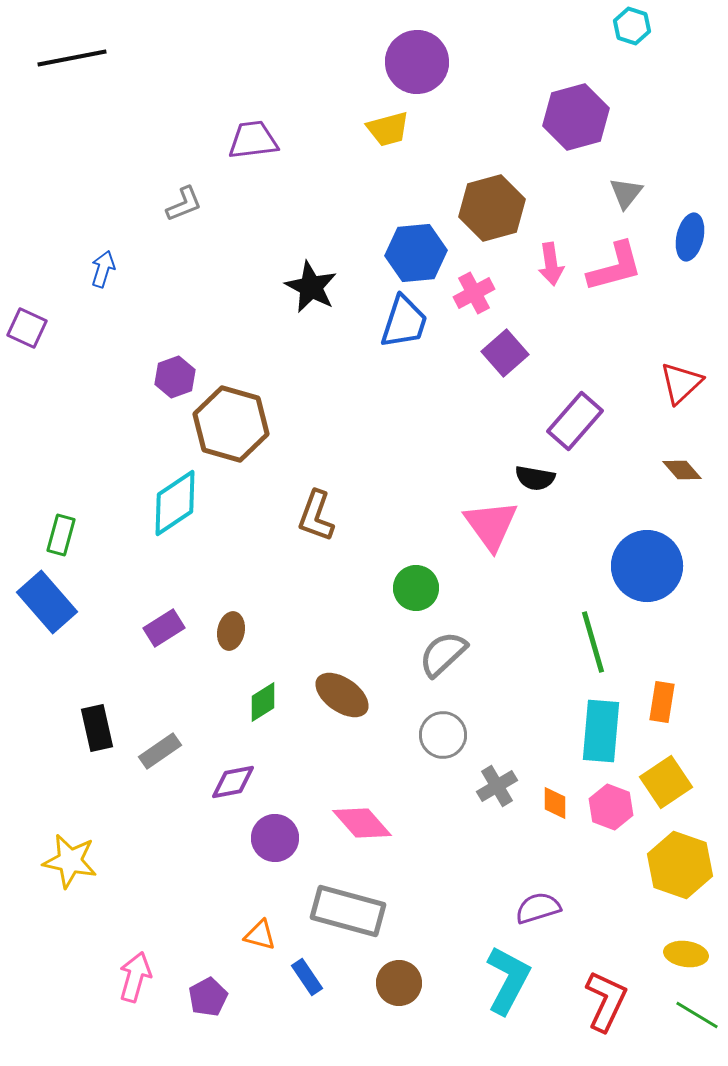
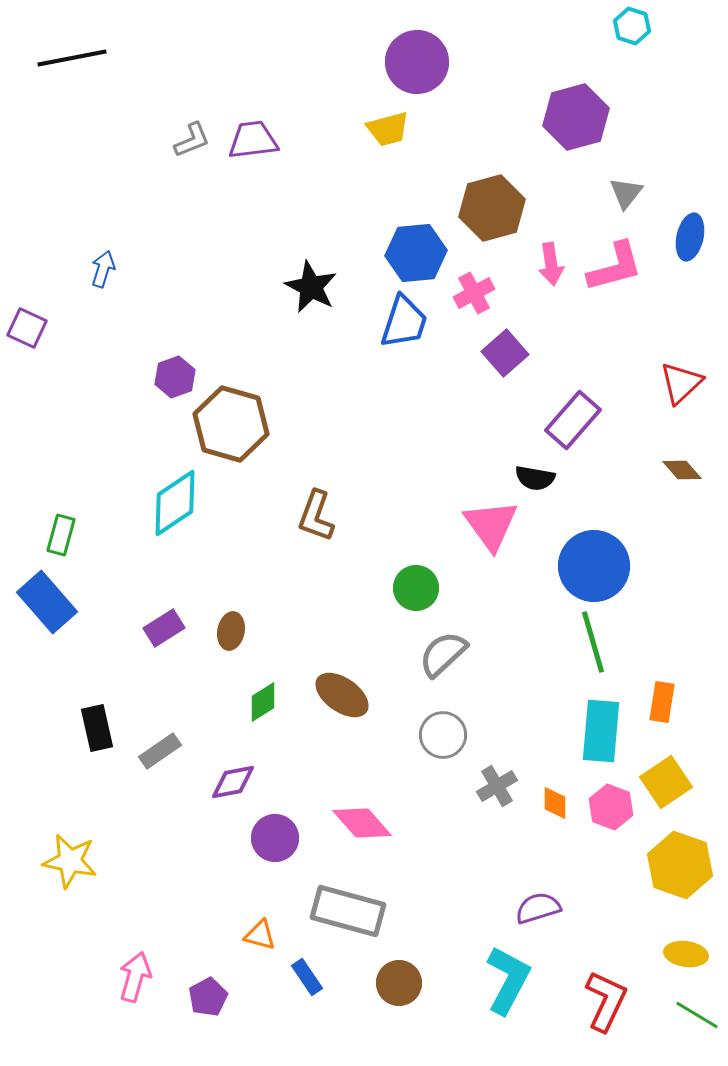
gray L-shape at (184, 204): moved 8 px right, 64 px up
purple rectangle at (575, 421): moved 2 px left, 1 px up
blue circle at (647, 566): moved 53 px left
